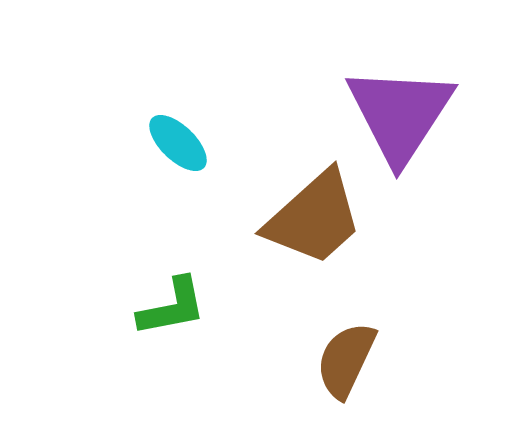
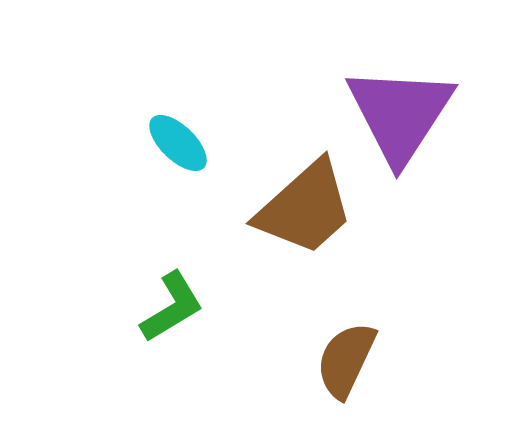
brown trapezoid: moved 9 px left, 10 px up
green L-shape: rotated 20 degrees counterclockwise
